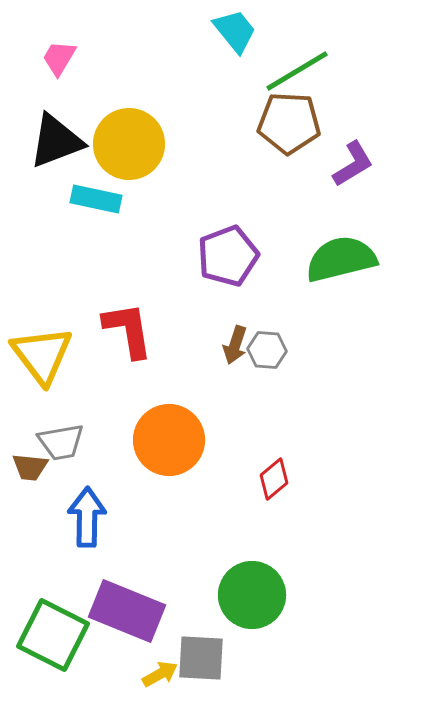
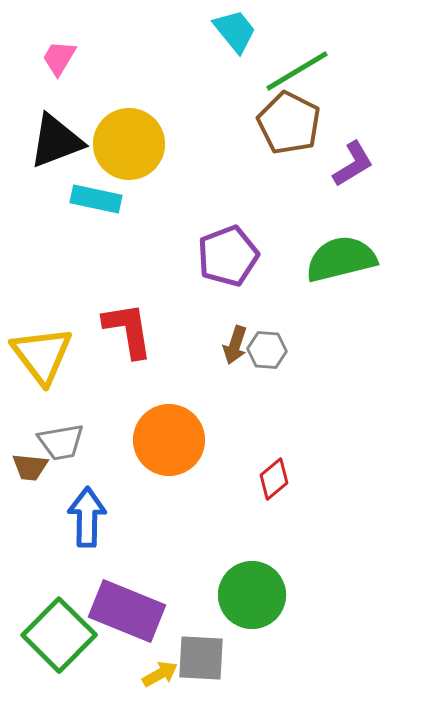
brown pentagon: rotated 24 degrees clockwise
green square: moved 6 px right; rotated 18 degrees clockwise
